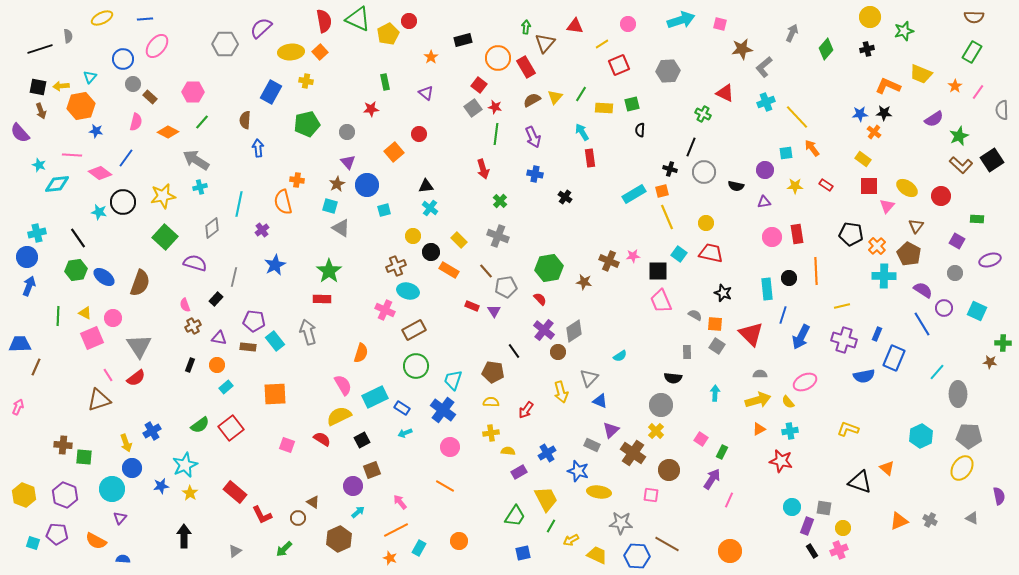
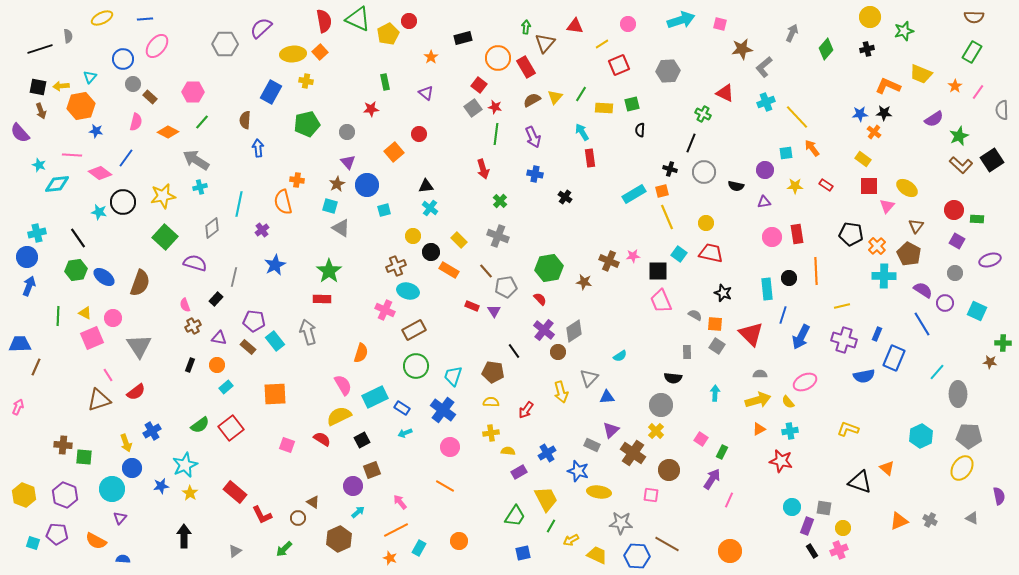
black rectangle at (463, 40): moved 2 px up
yellow ellipse at (291, 52): moved 2 px right, 2 px down
black line at (691, 147): moved 4 px up
red circle at (941, 196): moved 13 px right, 14 px down
purple circle at (944, 308): moved 1 px right, 5 px up
brown rectangle at (248, 347): rotated 35 degrees clockwise
red semicircle at (136, 378): moved 14 px down
cyan trapezoid at (453, 380): moved 4 px up
blue triangle at (600, 401): moved 7 px right, 4 px up; rotated 28 degrees counterclockwise
